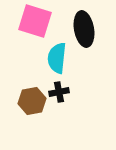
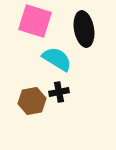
cyan semicircle: moved 1 px down; rotated 116 degrees clockwise
